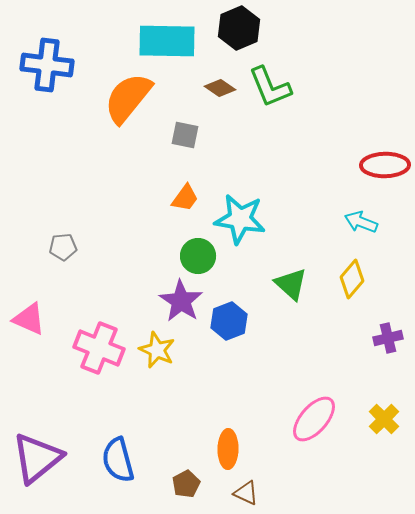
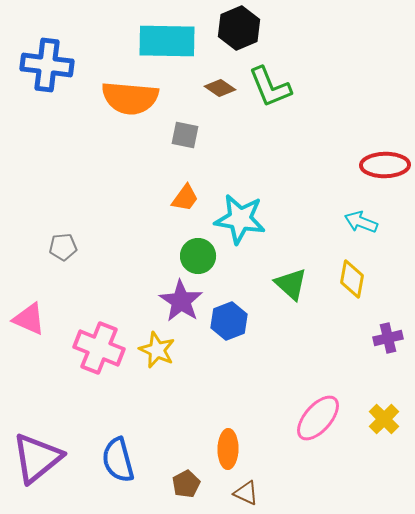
orange semicircle: moved 2 px right; rotated 124 degrees counterclockwise
yellow diamond: rotated 30 degrees counterclockwise
pink ellipse: moved 4 px right, 1 px up
